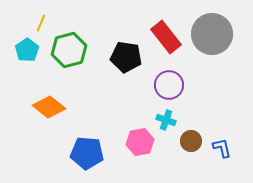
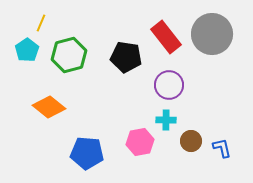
green hexagon: moved 5 px down
cyan cross: rotated 18 degrees counterclockwise
